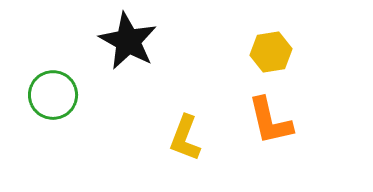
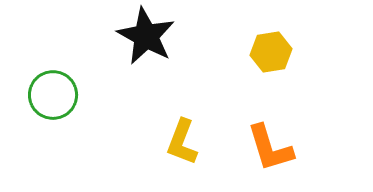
black star: moved 18 px right, 5 px up
orange L-shape: moved 27 px down; rotated 4 degrees counterclockwise
yellow L-shape: moved 3 px left, 4 px down
